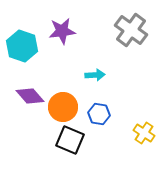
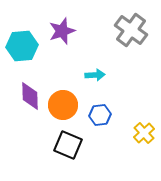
purple star: rotated 12 degrees counterclockwise
cyan hexagon: rotated 24 degrees counterclockwise
purple diamond: rotated 40 degrees clockwise
orange circle: moved 2 px up
blue hexagon: moved 1 px right, 1 px down; rotated 15 degrees counterclockwise
yellow cross: rotated 15 degrees clockwise
black square: moved 2 px left, 5 px down
